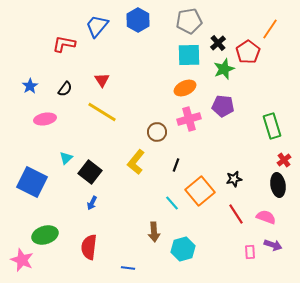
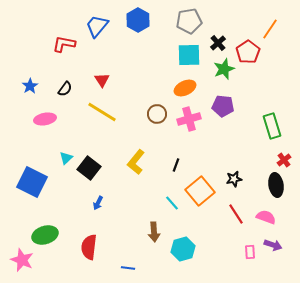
brown circle: moved 18 px up
black square: moved 1 px left, 4 px up
black ellipse: moved 2 px left
blue arrow: moved 6 px right
